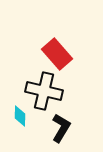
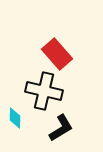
cyan diamond: moved 5 px left, 2 px down
black L-shape: rotated 28 degrees clockwise
